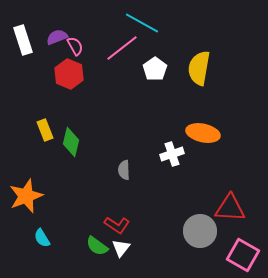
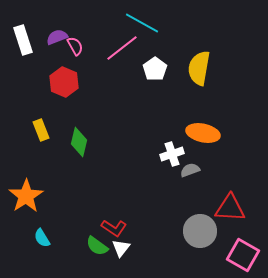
red hexagon: moved 5 px left, 8 px down
yellow rectangle: moved 4 px left
green diamond: moved 8 px right
gray semicircle: moved 66 px right; rotated 72 degrees clockwise
orange star: rotated 12 degrees counterclockwise
red L-shape: moved 3 px left, 3 px down
